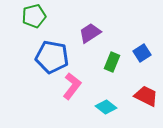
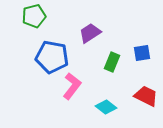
blue square: rotated 24 degrees clockwise
